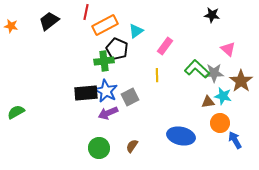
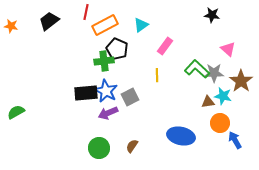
cyan triangle: moved 5 px right, 6 px up
